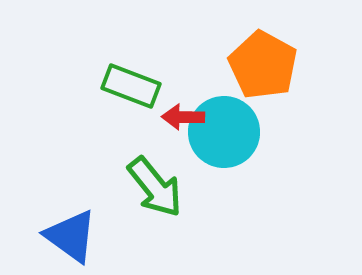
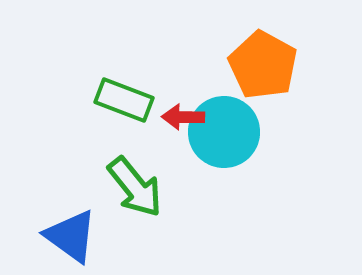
green rectangle: moved 7 px left, 14 px down
green arrow: moved 20 px left
